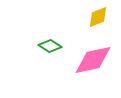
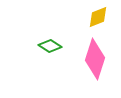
pink diamond: moved 2 px right, 1 px up; rotated 60 degrees counterclockwise
